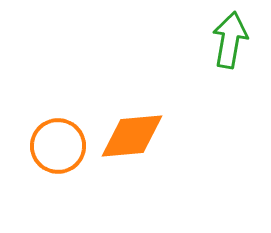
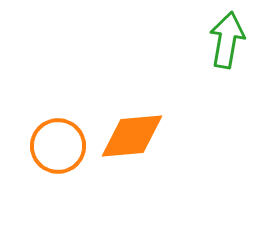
green arrow: moved 3 px left
